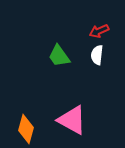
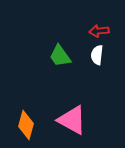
red arrow: rotated 18 degrees clockwise
green trapezoid: moved 1 px right
orange diamond: moved 4 px up
